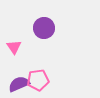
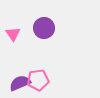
pink triangle: moved 1 px left, 13 px up
purple semicircle: moved 1 px right, 1 px up
